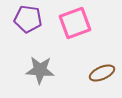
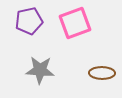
purple pentagon: moved 1 px right, 2 px down; rotated 20 degrees counterclockwise
brown ellipse: rotated 25 degrees clockwise
